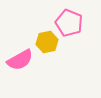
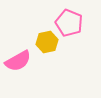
pink semicircle: moved 2 px left, 1 px down
